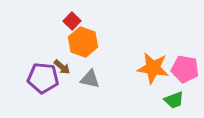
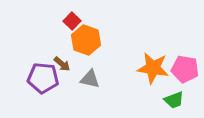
orange hexagon: moved 3 px right, 2 px up
brown arrow: moved 3 px up
